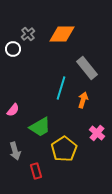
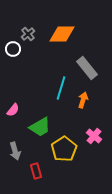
pink cross: moved 3 px left, 3 px down
